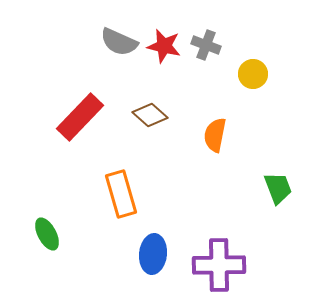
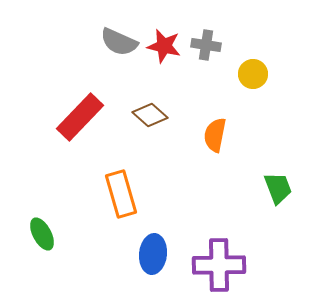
gray cross: rotated 12 degrees counterclockwise
green ellipse: moved 5 px left
